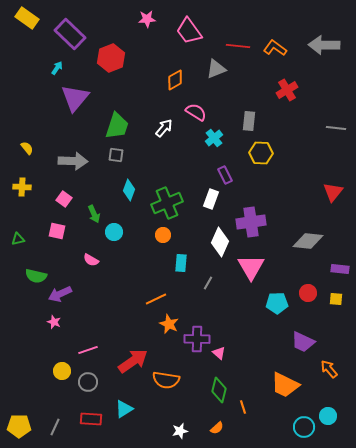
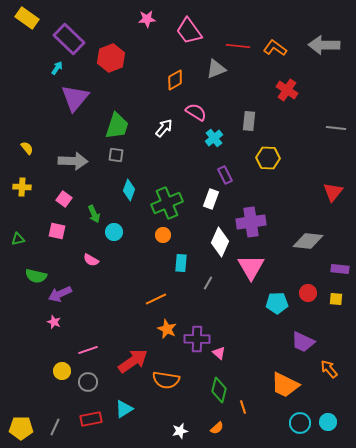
purple rectangle at (70, 34): moved 1 px left, 5 px down
red cross at (287, 90): rotated 25 degrees counterclockwise
yellow hexagon at (261, 153): moved 7 px right, 5 px down
orange star at (169, 324): moved 2 px left, 5 px down
cyan circle at (328, 416): moved 6 px down
red rectangle at (91, 419): rotated 15 degrees counterclockwise
yellow pentagon at (19, 426): moved 2 px right, 2 px down
cyan circle at (304, 427): moved 4 px left, 4 px up
